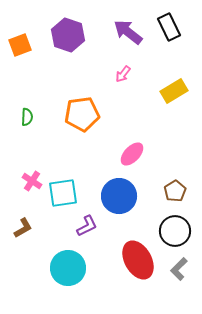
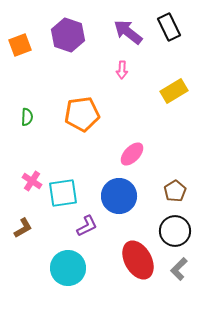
pink arrow: moved 1 px left, 4 px up; rotated 36 degrees counterclockwise
